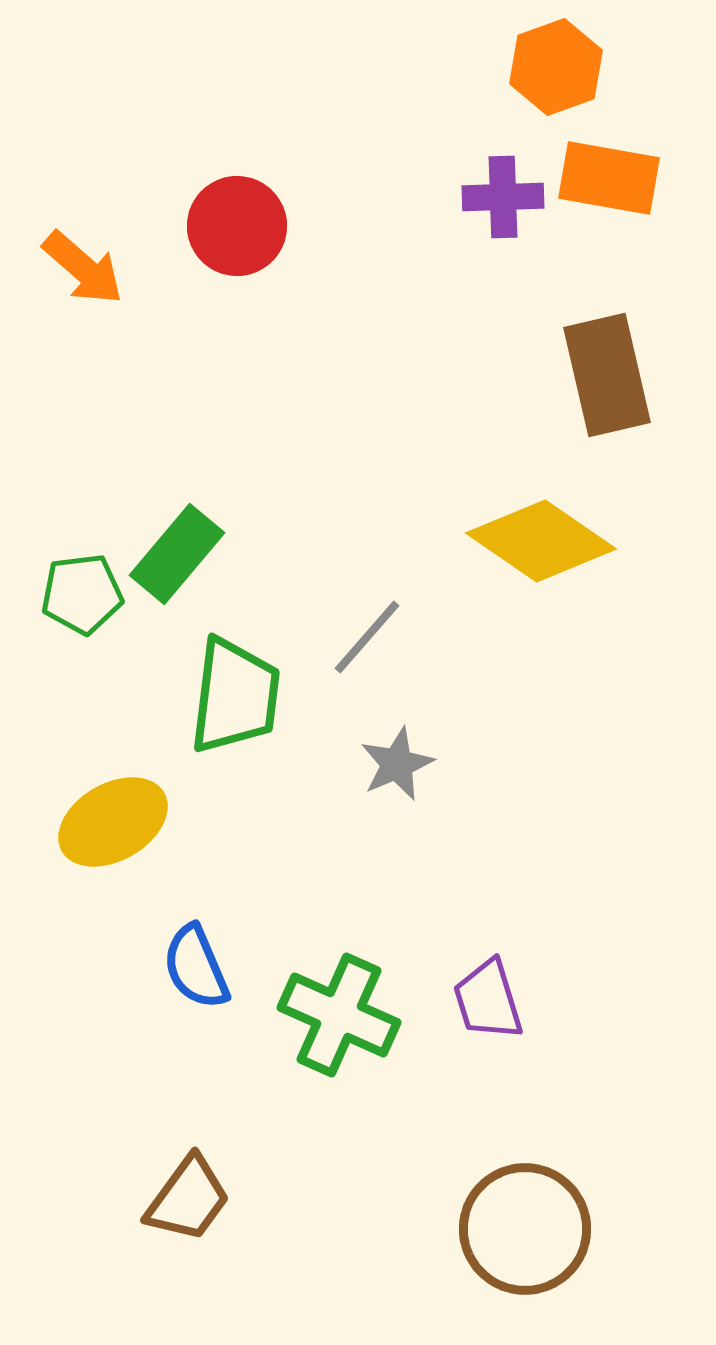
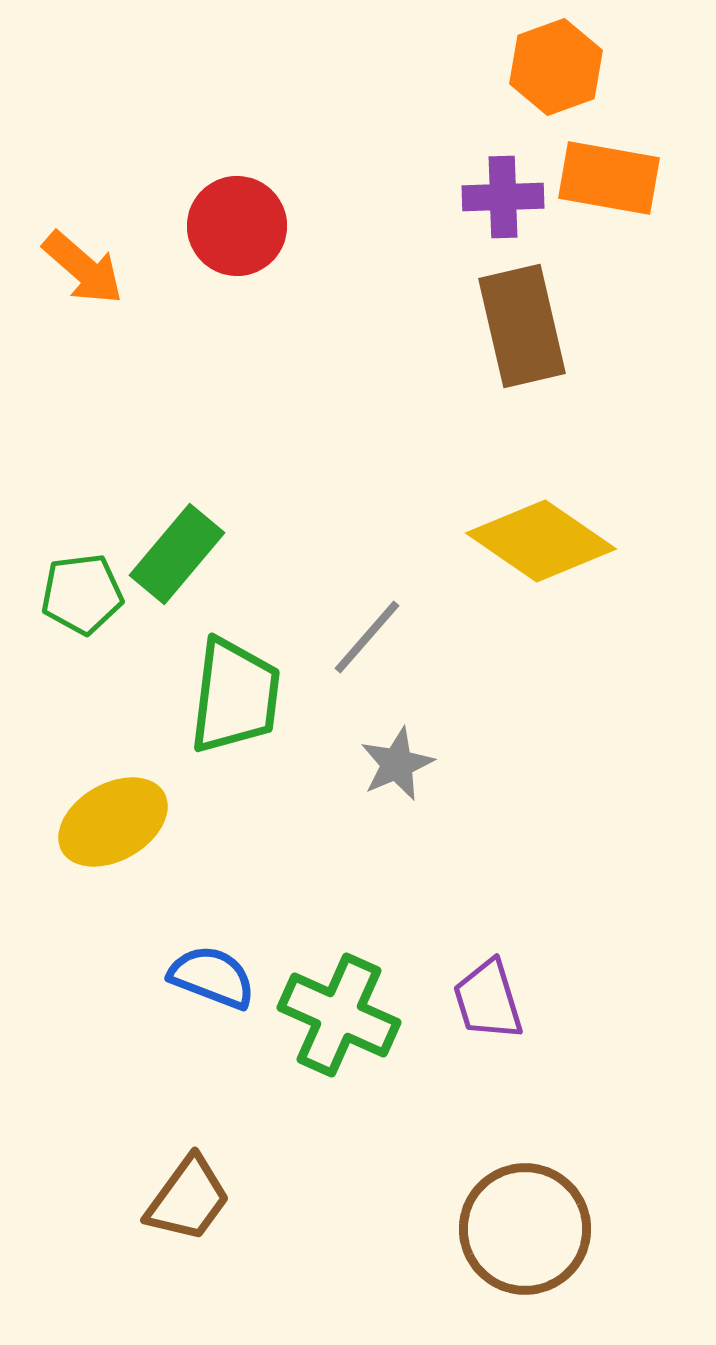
brown rectangle: moved 85 px left, 49 px up
blue semicircle: moved 16 px right, 10 px down; rotated 134 degrees clockwise
